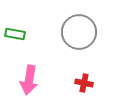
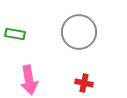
pink arrow: rotated 20 degrees counterclockwise
